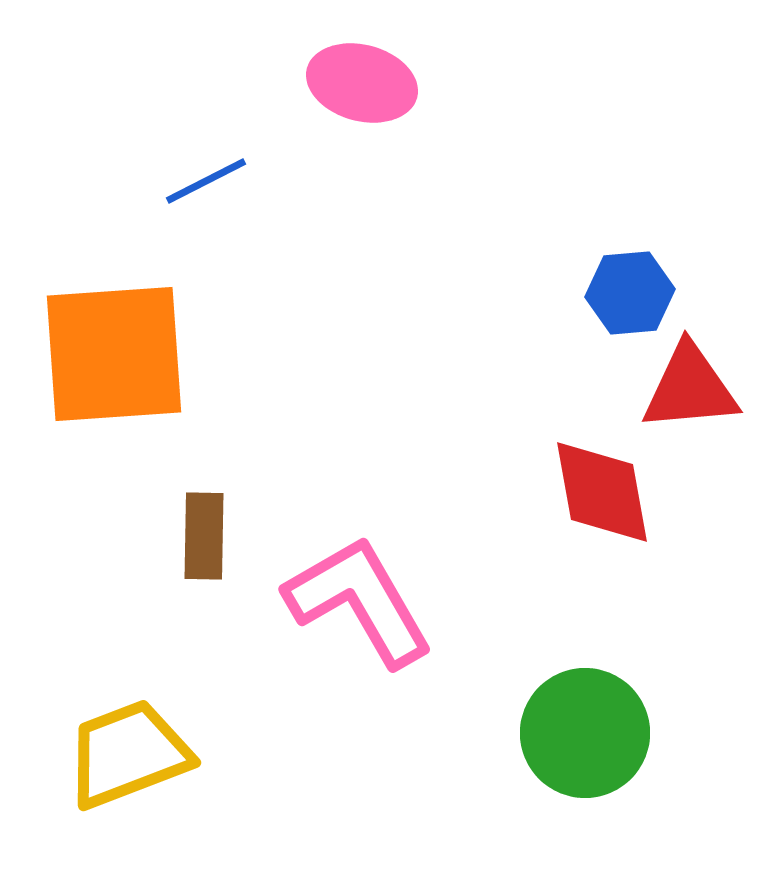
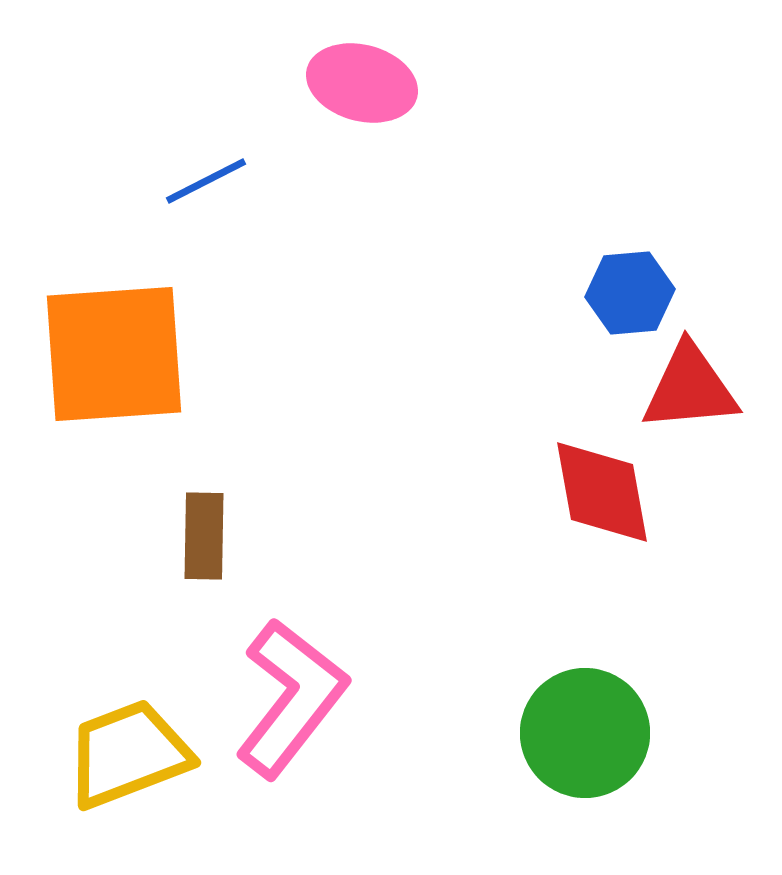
pink L-shape: moved 68 px left, 97 px down; rotated 68 degrees clockwise
